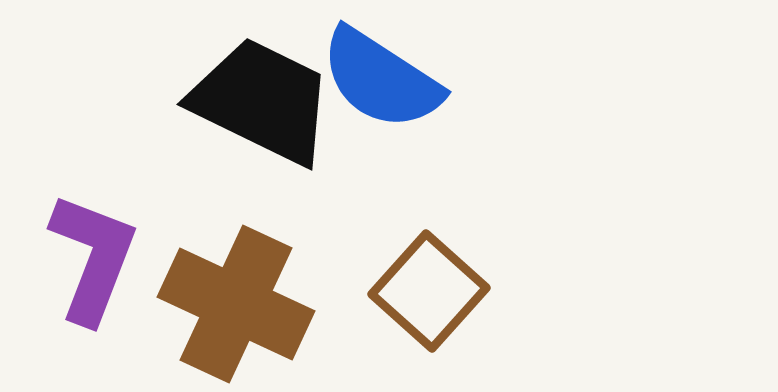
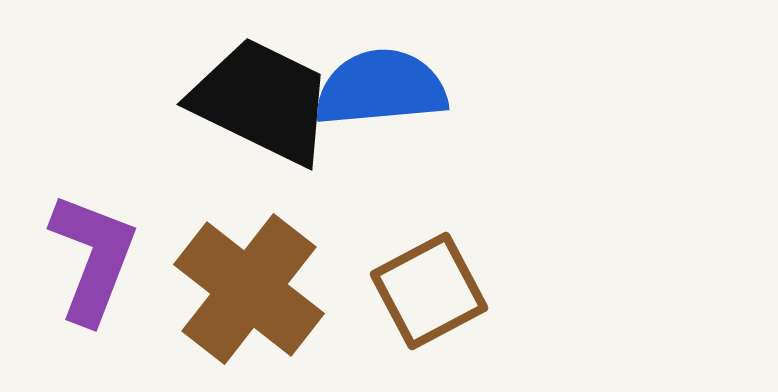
blue semicircle: moved 9 px down; rotated 142 degrees clockwise
brown square: rotated 20 degrees clockwise
brown cross: moved 13 px right, 15 px up; rotated 13 degrees clockwise
